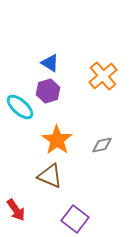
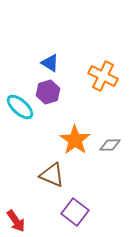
orange cross: rotated 24 degrees counterclockwise
purple hexagon: moved 1 px down
orange star: moved 18 px right
gray diamond: moved 8 px right; rotated 10 degrees clockwise
brown triangle: moved 2 px right, 1 px up
red arrow: moved 11 px down
purple square: moved 7 px up
